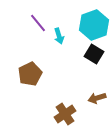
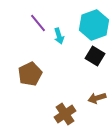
black square: moved 1 px right, 2 px down
